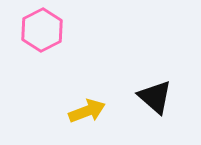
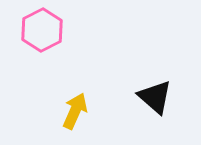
yellow arrow: moved 12 px left; rotated 45 degrees counterclockwise
